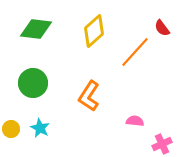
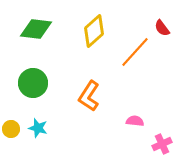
cyan star: moved 2 px left; rotated 12 degrees counterclockwise
